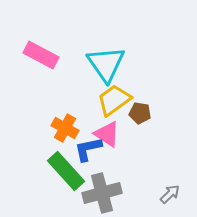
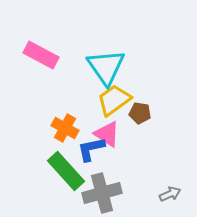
cyan triangle: moved 3 px down
blue L-shape: moved 3 px right
gray arrow: rotated 20 degrees clockwise
